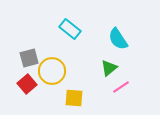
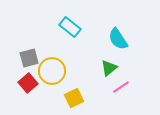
cyan rectangle: moved 2 px up
red square: moved 1 px right, 1 px up
yellow square: rotated 30 degrees counterclockwise
